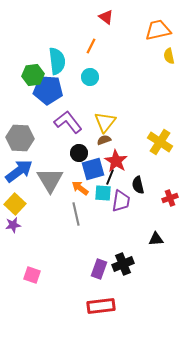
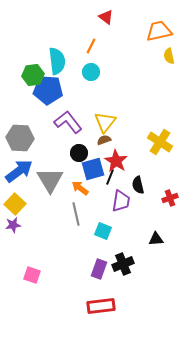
orange trapezoid: moved 1 px right, 1 px down
cyan circle: moved 1 px right, 5 px up
cyan square: moved 38 px down; rotated 18 degrees clockwise
